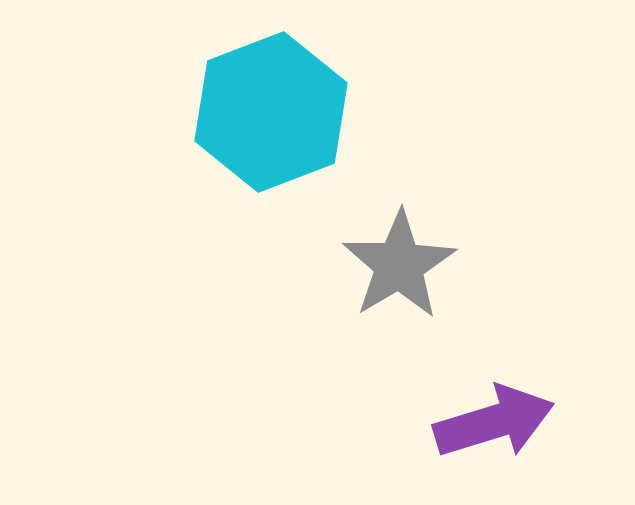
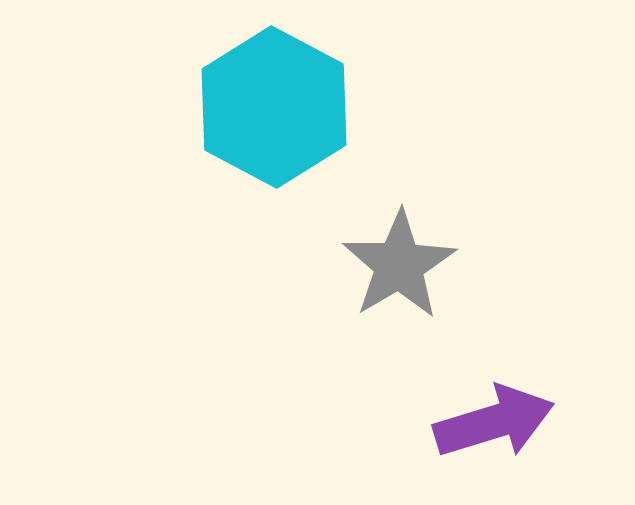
cyan hexagon: moved 3 px right, 5 px up; rotated 11 degrees counterclockwise
